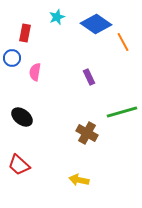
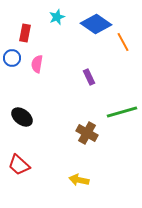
pink semicircle: moved 2 px right, 8 px up
